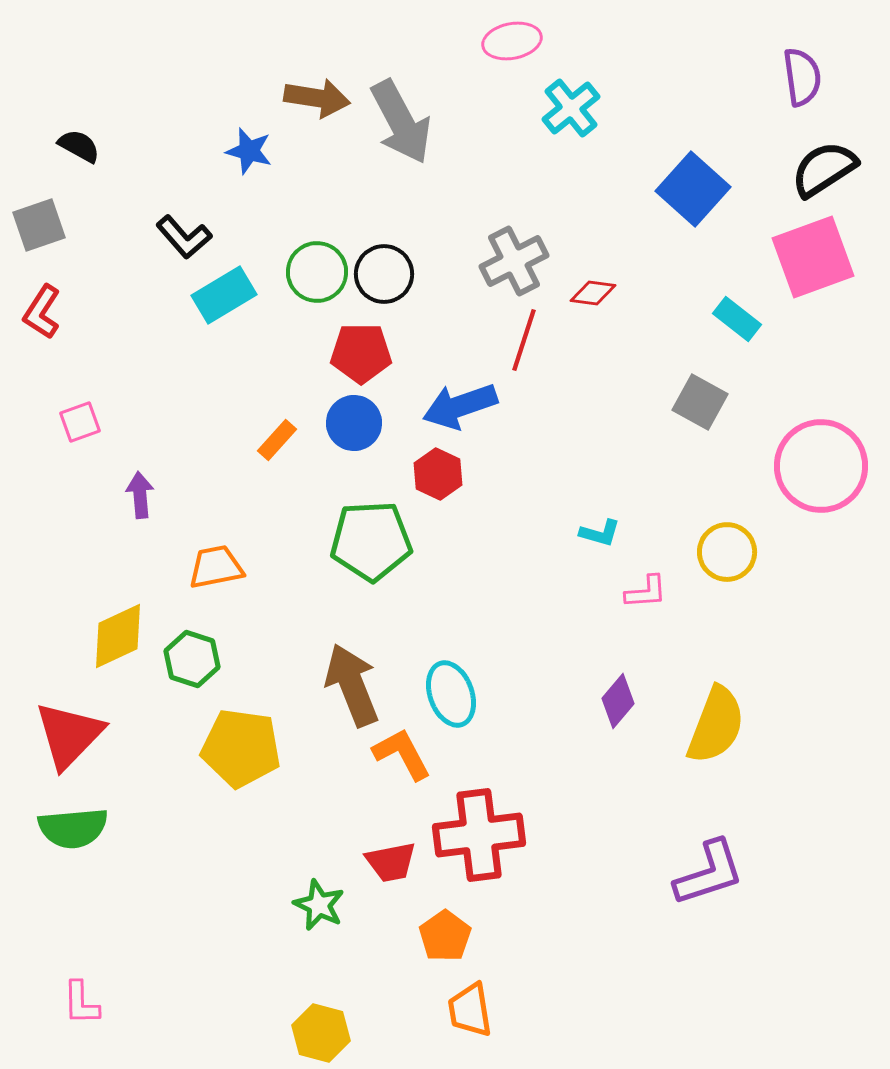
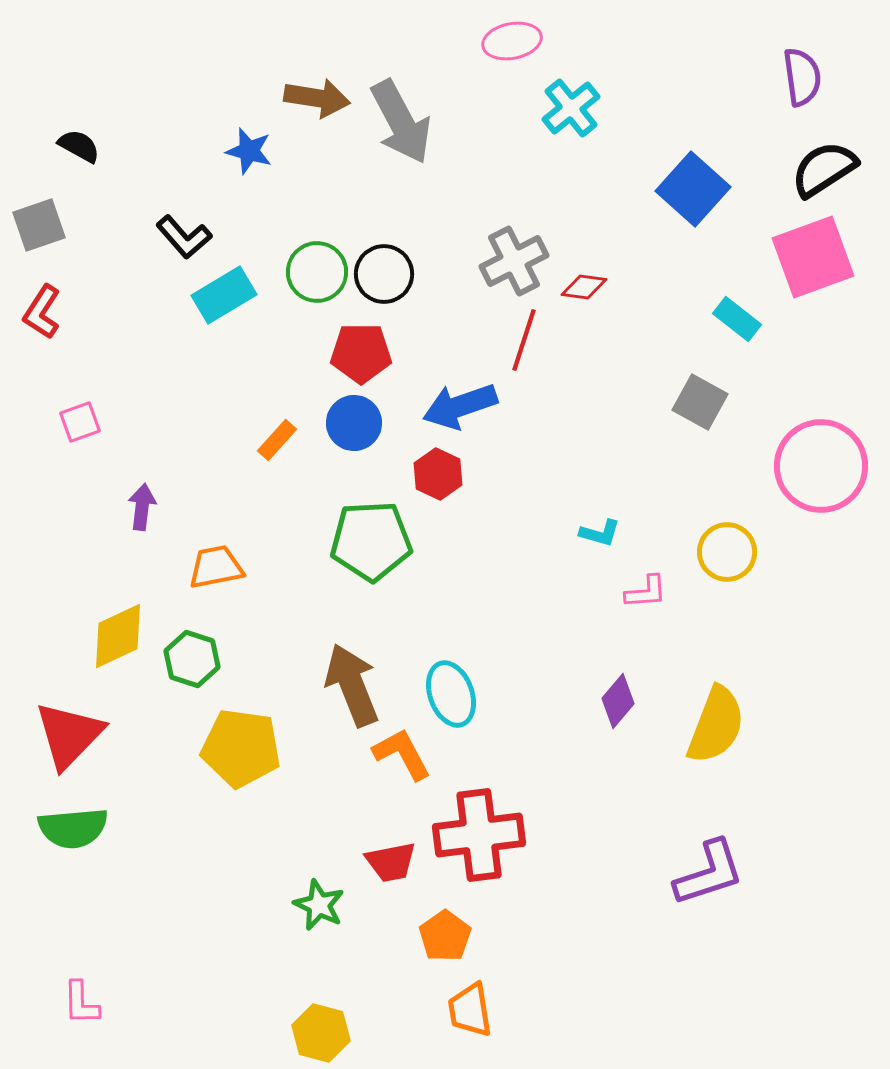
red diamond at (593, 293): moved 9 px left, 6 px up
purple arrow at (140, 495): moved 2 px right, 12 px down; rotated 12 degrees clockwise
